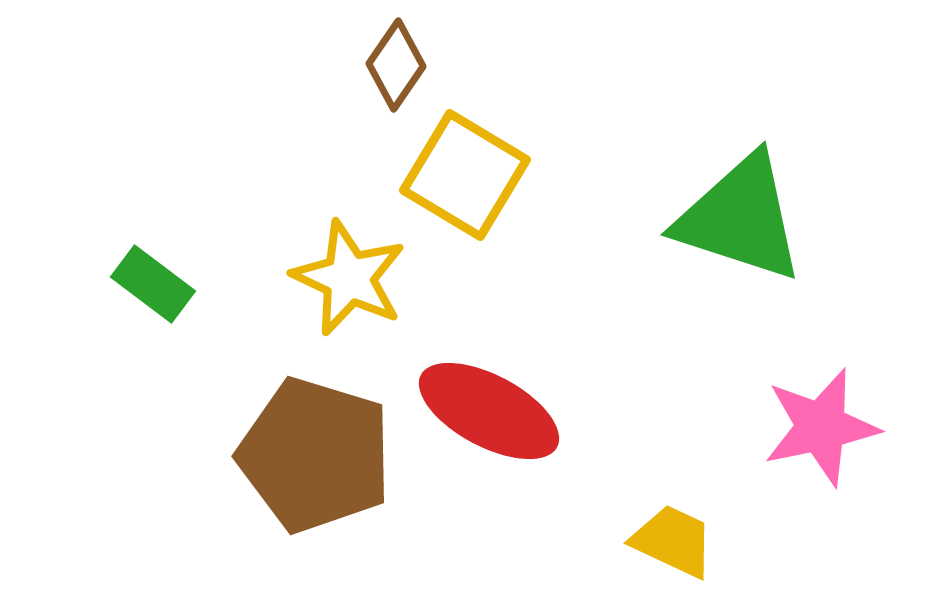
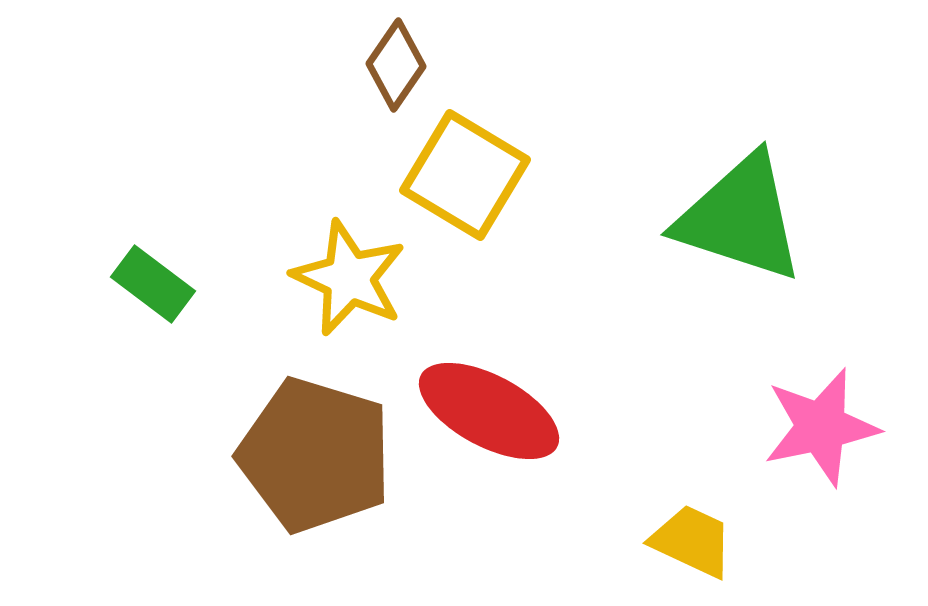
yellow trapezoid: moved 19 px right
